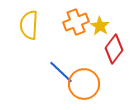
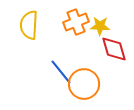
yellow star: rotated 30 degrees counterclockwise
red diamond: rotated 52 degrees counterclockwise
blue line: rotated 8 degrees clockwise
